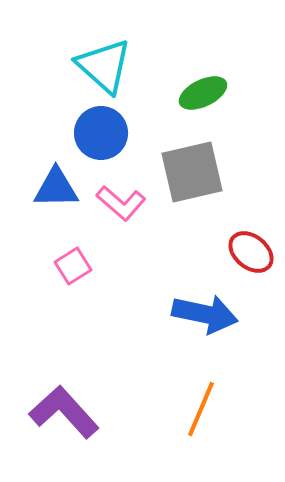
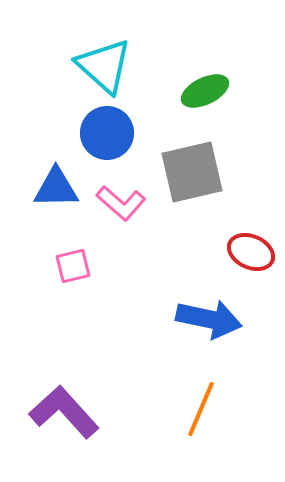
green ellipse: moved 2 px right, 2 px up
blue circle: moved 6 px right
red ellipse: rotated 15 degrees counterclockwise
pink square: rotated 18 degrees clockwise
blue arrow: moved 4 px right, 5 px down
